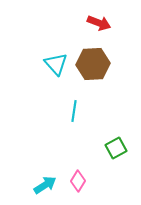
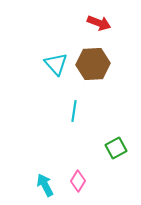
cyan arrow: rotated 85 degrees counterclockwise
